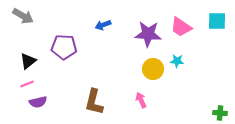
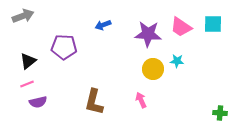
gray arrow: rotated 50 degrees counterclockwise
cyan square: moved 4 px left, 3 px down
